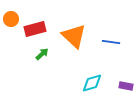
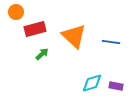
orange circle: moved 5 px right, 7 px up
purple rectangle: moved 10 px left
